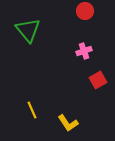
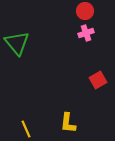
green triangle: moved 11 px left, 13 px down
pink cross: moved 2 px right, 18 px up
yellow line: moved 6 px left, 19 px down
yellow L-shape: rotated 40 degrees clockwise
